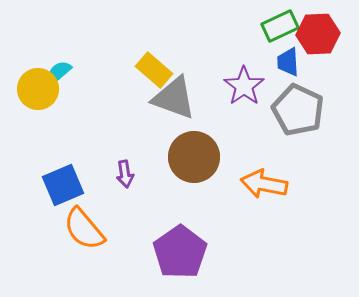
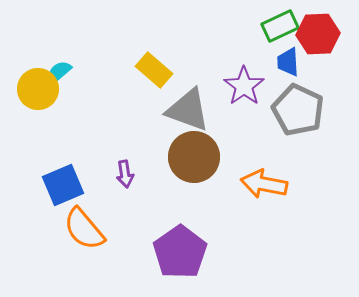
gray triangle: moved 14 px right, 12 px down
